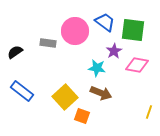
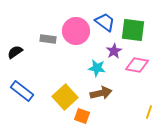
pink circle: moved 1 px right
gray rectangle: moved 4 px up
brown arrow: rotated 35 degrees counterclockwise
